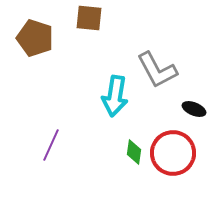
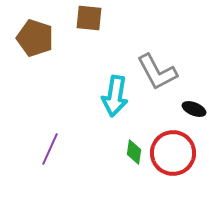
gray L-shape: moved 2 px down
purple line: moved 1 px left, 4 px down
